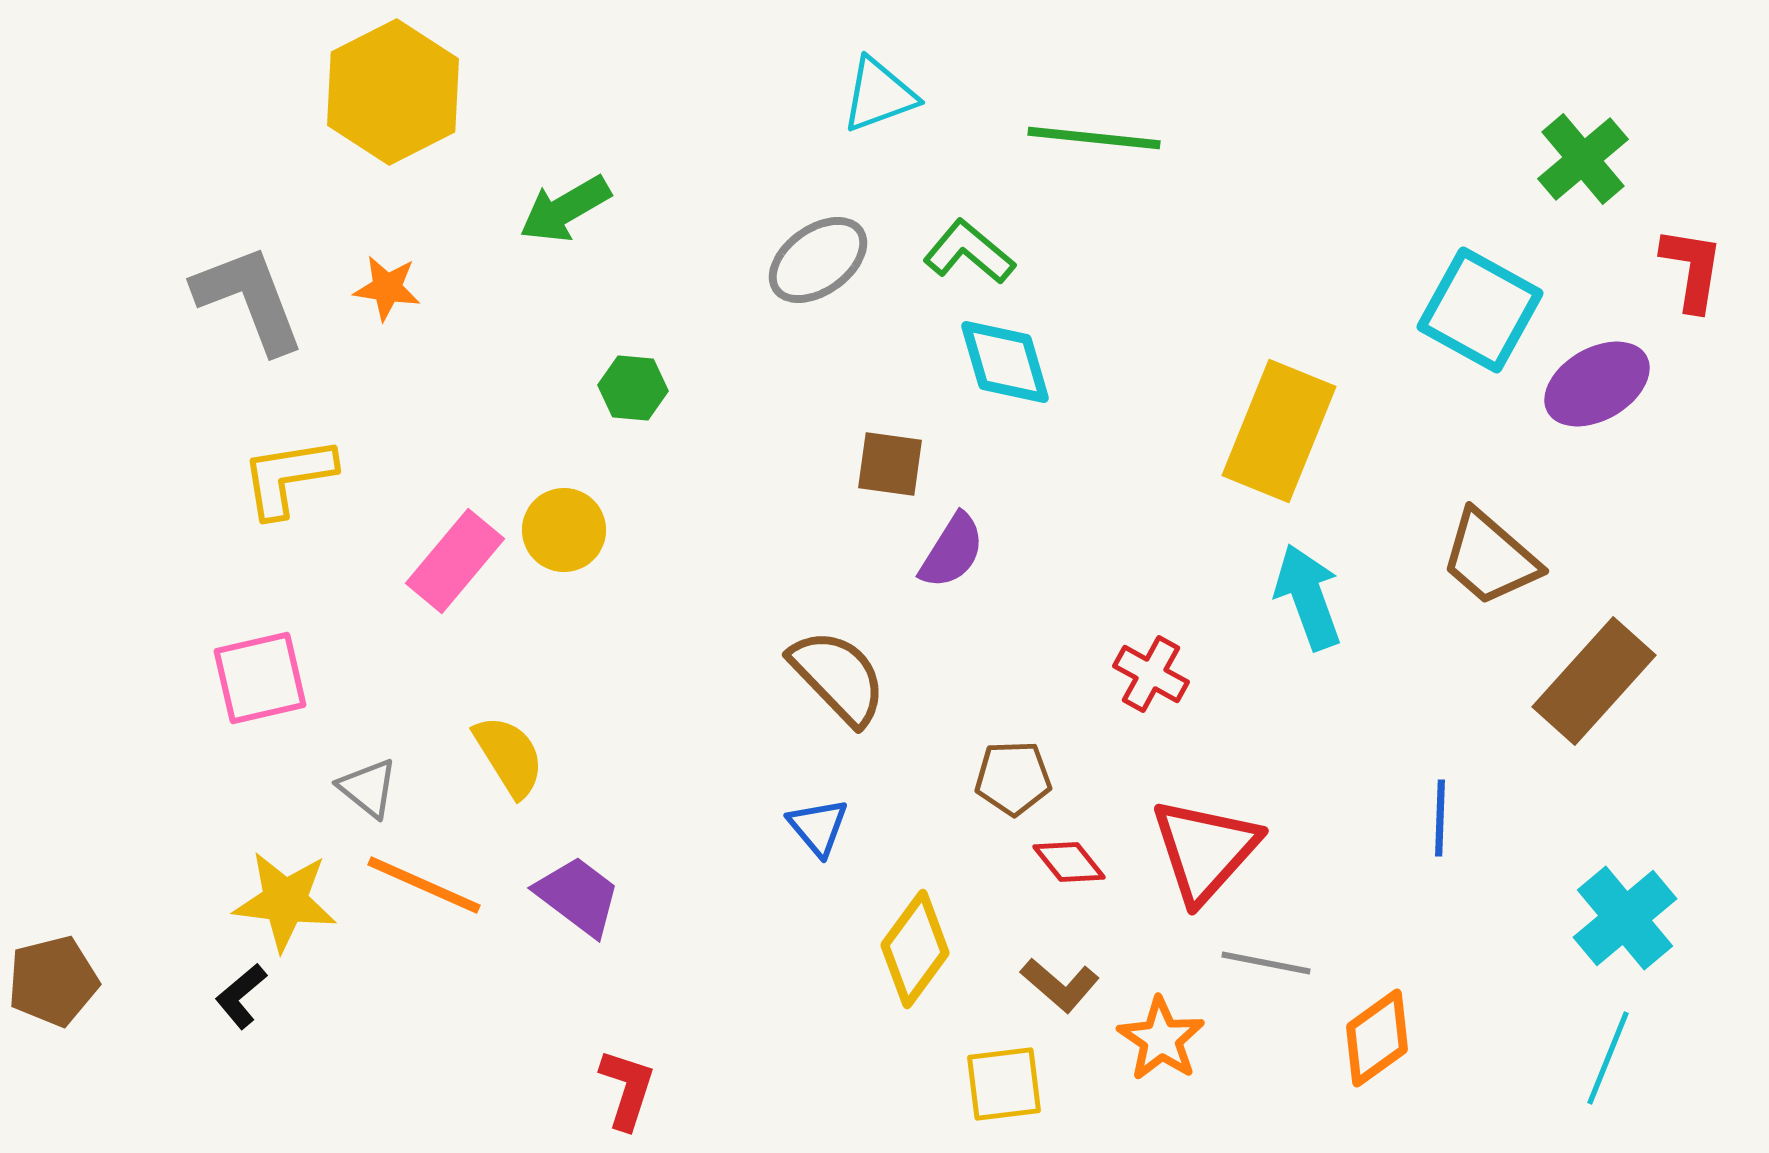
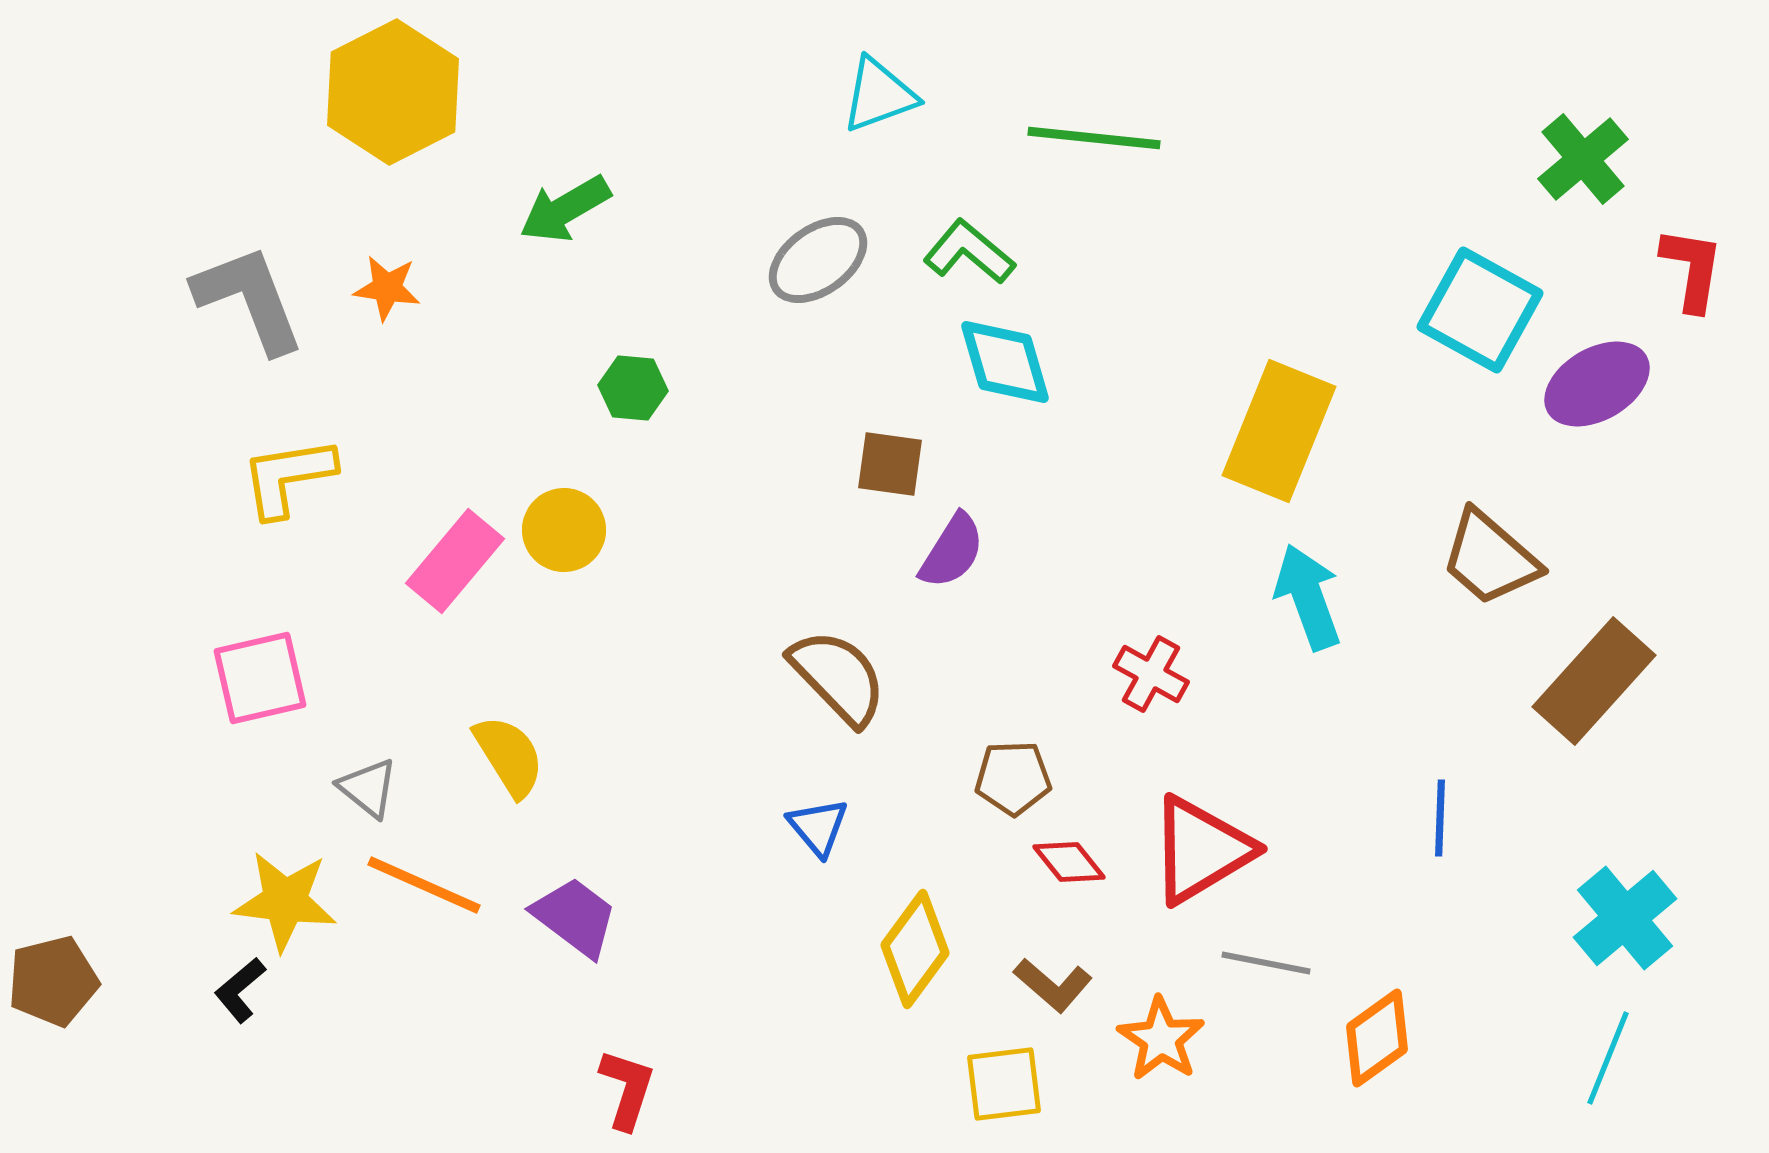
red triangle at (1205, 850): moved 4 px left; rotated 17 degrees clockwise
purple trapezoid at (578, 896): moved 3 px left, 21 px down
brown L-shape at (1060, 985): moved 7 px left
black L-shape at (241, 996): moved 1 px left, 6 px up
